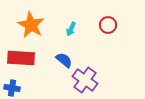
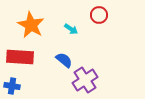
red circle: moved 9 px left, 10 px up
cyan arrow: rotated 80 degrees counterclockwise
red rectangle: moved 1 px left, 1 px up
purple cross: rotated 20 degrees clockwise
blue cross: moved 2 px up
